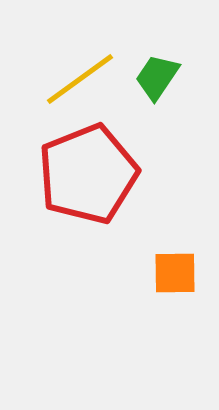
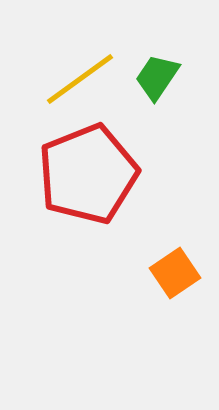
orange square: rotated 33 degrees counterclockwise
